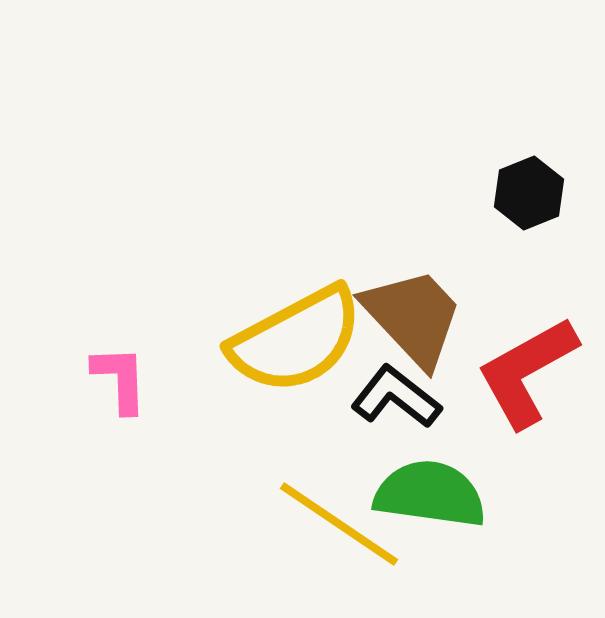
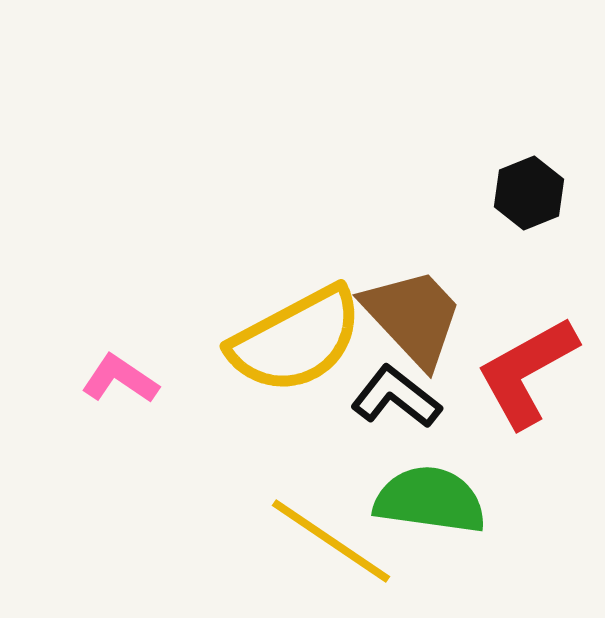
pink L-shape: rotated 54 degrees counterclockwise
green semicircle: moved 6 px down
yellow line: moved 8 px left, 17 px down
